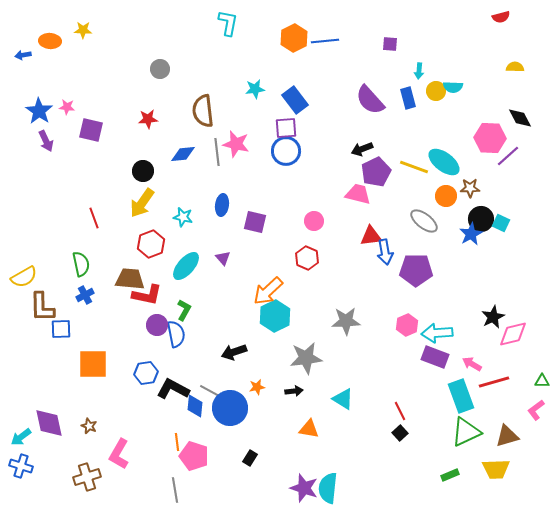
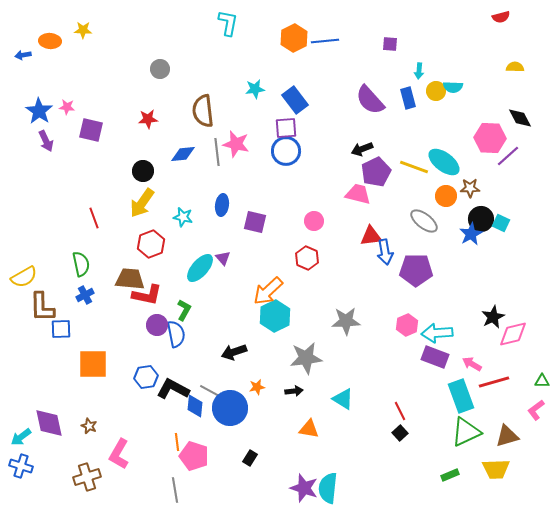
cyan ellipse at (186, 266): moved 14 px right, 2 px down
blue hexagon at (146, 373): moved 4 px down
